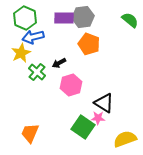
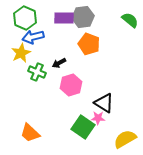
green cross: rotated 18 degrees counterclockwise
orange trapezoid: rotated 70 degrees counterclockwise
yellow semicircle: rotated 10 degrees counterclockwise
